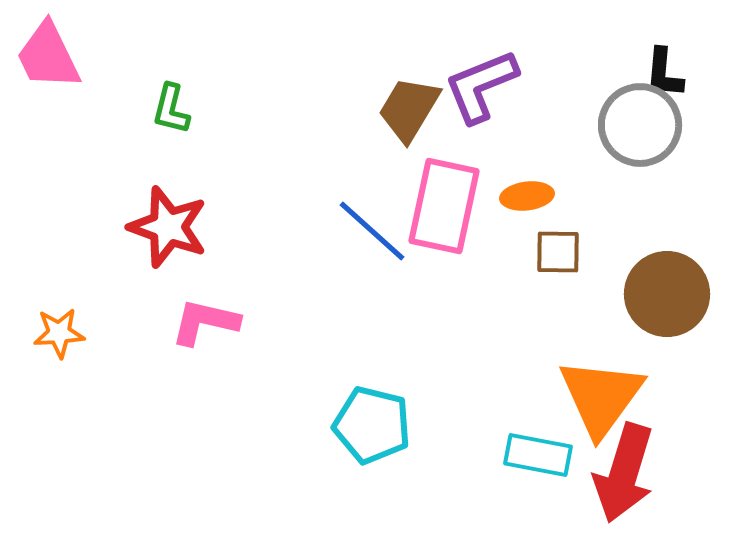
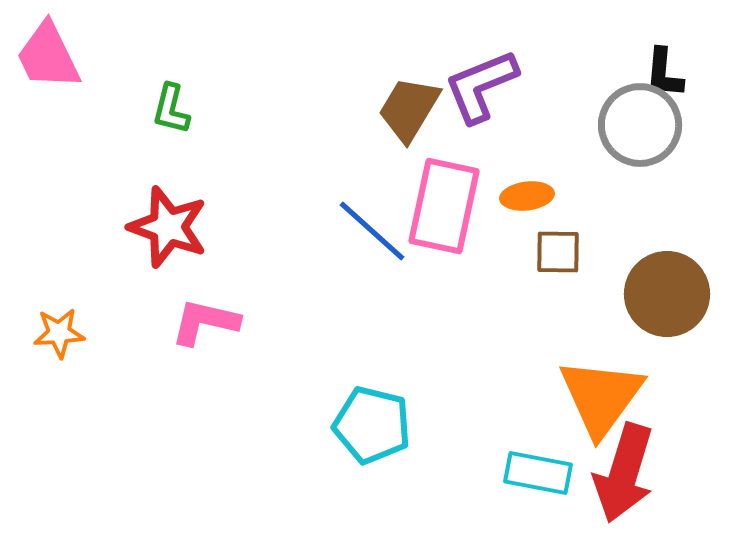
cyan rectangle: moved 18 px down
